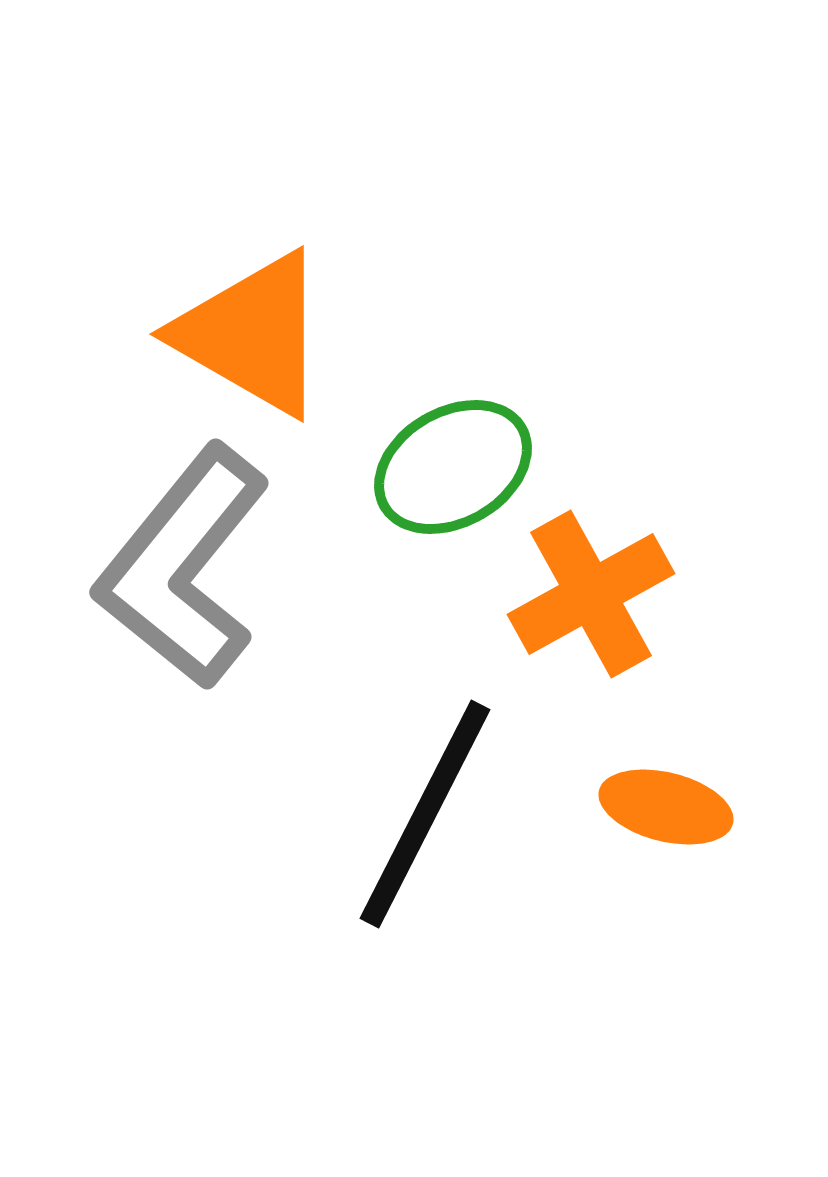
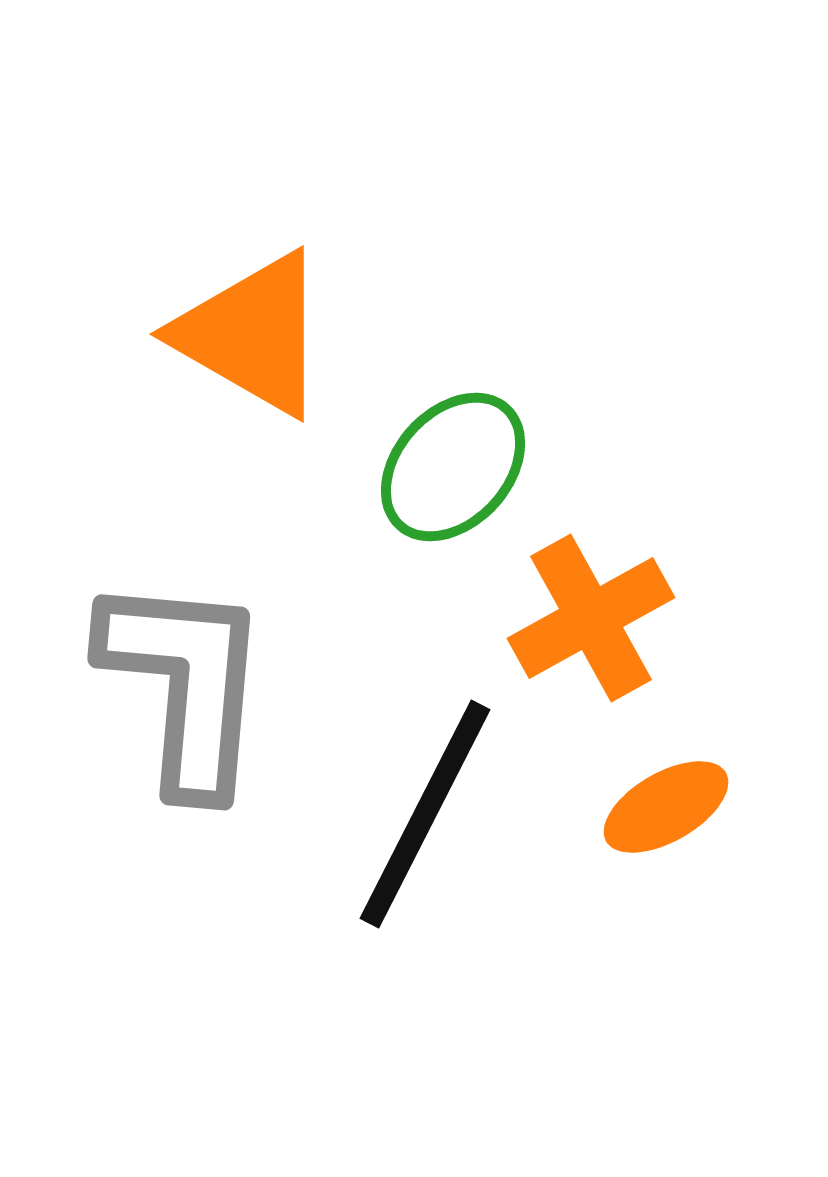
green ellipse: rotated 18 degrees counterclockwise
gray L-shape: moved 2 px right, 117 px down; rotated 146 degrees clockwise
orange cross: moved 24 px down
orange ellipse: rotated 44 degrees counterclockwise
